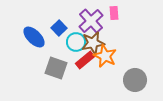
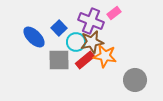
pink rectangle: rotated 56 degrees clockwise
purple cross: rotated 25 degrees counterclockwise
brown star: moved 1 px left, 1 px up
orange star: rotated 15 degrees counterclockwise
gray square: moved 3 px right, 8 px up; rotated 20 degrees counterclockwise
